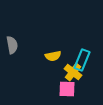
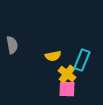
yellow cross: moved 6 px left, 2 px down
